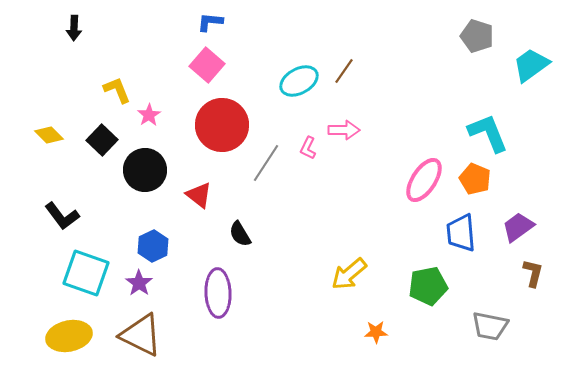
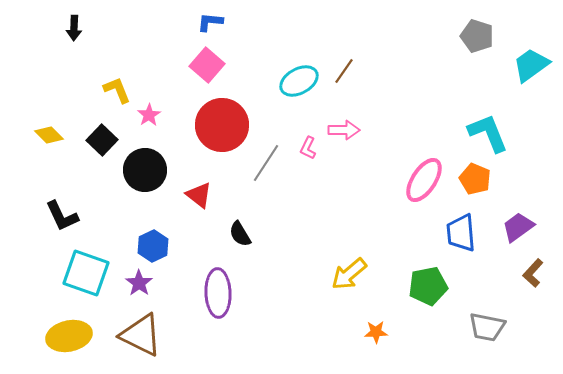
black L-shape: rotated 12 degrees clockwise
brown L-shape: rotated 152 degrees counterclockwise
gray trapezoid: moved 3 px left, 1 px down
